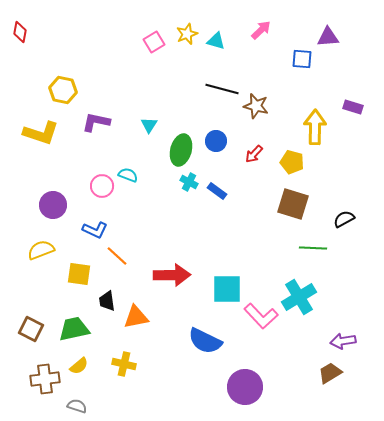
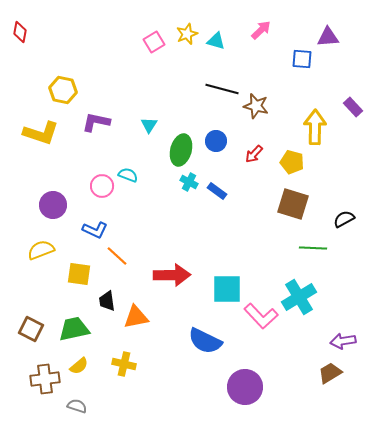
purple rectangle at (353, 107): rotated 30 degrees clockwise
